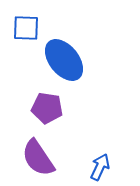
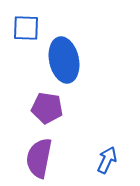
blue ellipse: rotated 27 degrees clockwise
purple semicircle: moved 1 px right; rotated 45 degrees clockwise
blue arrow: moved 7 px right, 7 px up
